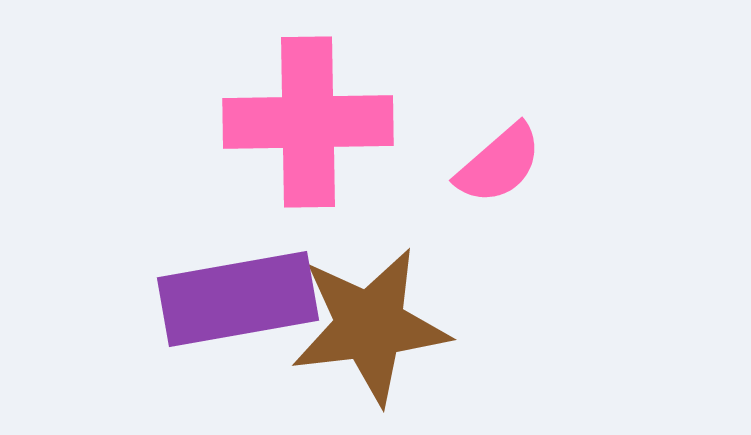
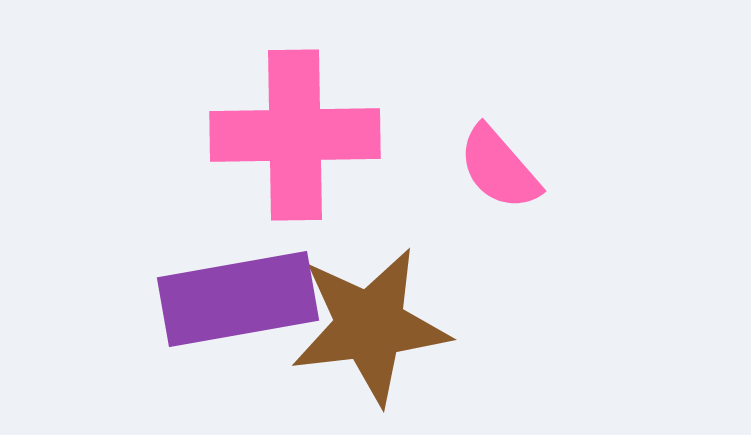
pink cross: moved 13 px left, 13 px down
pink semicircle: moved 4 px down; rotated 90 degrees clockwise
